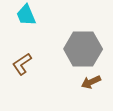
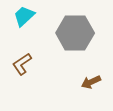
cyan trapezoid: moved 2 px left, 1 px down; rotated 70 degrees clockwise
gray hexagon: moved 8 px left, 16 px up
